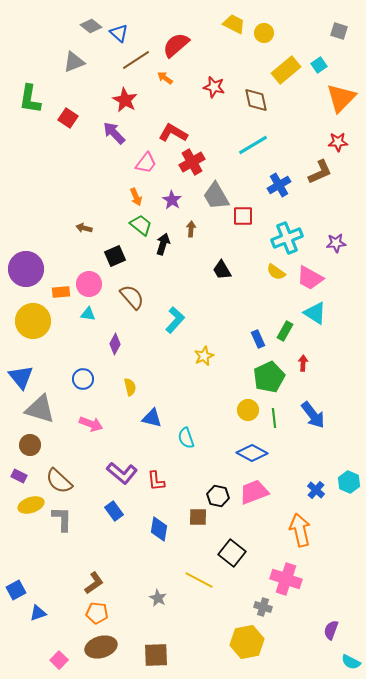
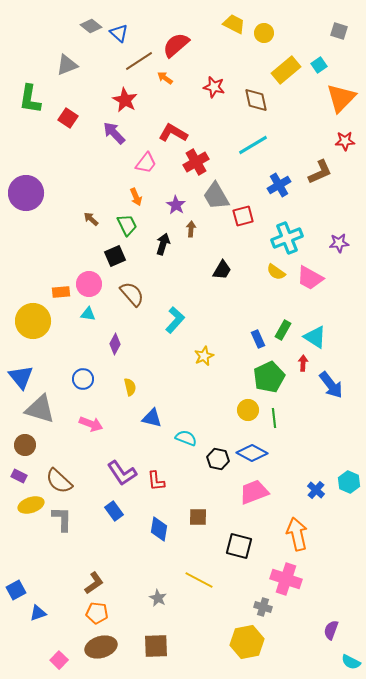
brown line at (136, 60): moved 3 px right, 1 px down
gray triangle at (74, 62): moved 7 px left, 3 px down
red star at (338, 142): moved 7 px right, 1 px up
red cross at (192, 162): moved 4 px right
purple star at (172, 200): moved 4 px right, 5 px down
red square at (243, 216): rotated 15 degrees counterclockwise
green trapezoid at (141, 225): moved 14 px left; rotated 25 degrees clockwise
brown arrow at (84, 228): moved 7 px right, 9 px up; rotated 28 degrees clockwise
purple star at (336, 243): moved 3 px right
purple circle at (26, 269): moved 76 px up
black trapezoid at (222, 270): rotated 120 degrees counterclockwise
brown semicircle at (132, 297): moved 3 px up
cyan triangle at (315, 313): moved 24 px down
green rectangle at (285, 331): moved 2 px left, 1 px up
blue arrow at (313, 415): moved 18 px right, 30 px up
cyan semicircle at (186, 438): rotated 130 degrees clockwise
brown circle at (30, 445): moved 5 px left
purple L-shape at (122, 473): rotated 16 degrees clockwise
black hexagon at (218, 496): moved 37 px up
orange arrow at (300, 530): moved 3 px left, 4 px down
black square at (232, 553): moved 7 px right, 7 px up; rotated 24 degrees counterclockwise
brown square at (156, 655): moved 9 px up
